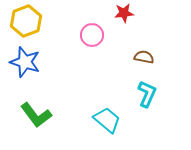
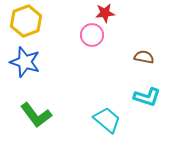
red star: moved 19 px left
cyan L-shape: moved 3 px down; rotated 84 degrees clockwise
